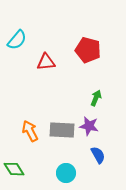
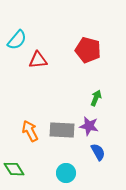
red triangle: moved 8 px left, 2 px up
blue semicircle: moved 3 px up
